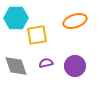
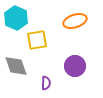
cyan hexagon: rotated 25 degrees clockwise
yellow square: moved 5 px down
purple semicircle: moved 20 px down; rotated 104 degrees clockwise
